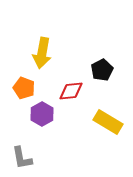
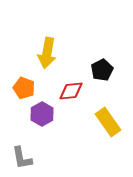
yellow arrow: moved 5 px right
yellow rectangle: rotated 24 degrees clockwise
